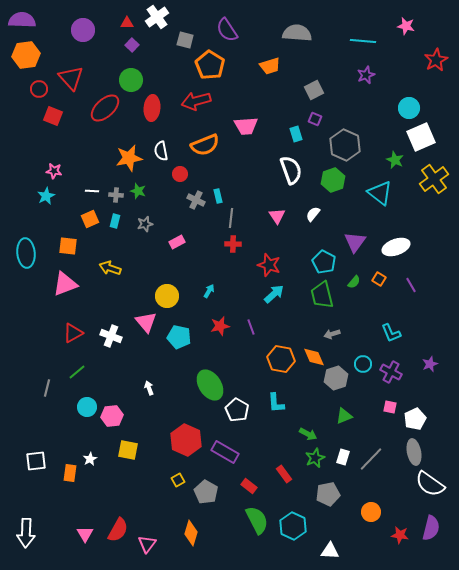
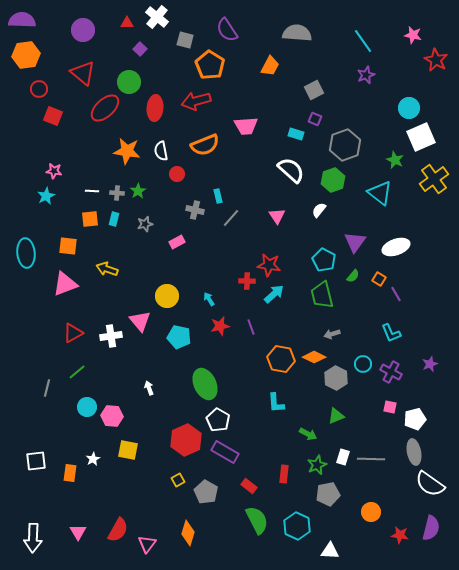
white cross at (157, 17): rotated 15 degrees counterclockwise
pink star at (406, 26): moved 7 px right, 9 px down
cyan line at (363, 41): rotated 50 degrees clockwise
purple square at (132, 45): moved 8 px right, 4 px down
red star at (436, 60): rotated 15 degrees counterclockwise
orange trapezoid at (270, 66): rotated 45 degrees counterclockwise
red triangle at (71, 78): moved 12 px right, 5 px up; rotated 8 degrees counterclockwise
green circle at (131, 80): moved 2 px left, 2 px down
red ellipse at (152, 108): moved 3 px right
cyan rectangle at (296, 134): rotated 56 degrees counterclockwise
gray hexagon at (345, 145): rotated 16 degrees clockwise
orange star at (129, 158): moved 2 px left, 7 px up; rotated 20 degrees clockwise
white semicircle at (291, 170): rotated 28 degrees counterclockwise
red circle at (180, 174): moved 3 px left
green star at (138, 191): rotated 21 degrees clockwise
gray cross at (116, 195): moved 1 px right, 2 px up
gray cross at (196, 200): moved 1 px left, 10 px down; rotated 12 degrees counterclockwise
white semicircle at (313, 214): moved 6 px right, 4 px up
gray line at (231, 218): rotated 36 degrees clockwise
orange square at (90, 219): rotated 18 degrees clockwise
cyan rectangle at (115, 221): moved 1 px left, 2 px up
red cross at (233, 244): moved 14 px right, 37 px down
cyan pentagon at (324, 262): moved 2 px up
red star at (269, 265): rotated 10 degrees counterclockwise
yellow arrow at (110, 268): moved 3 px left, 1 px down
green semicircle at (354, 282): moved 1 px left, 6 px up
purple line at (411, 285): moved 15 px left, 9 px down
cyan arrow at (209, 291): moved 8 px down; rotated 64 degrees counterclockwise
pink triangle at (146, 322): moved 6 px left, 1 px up
white cross at (111, 336): rotated 30 degrees counterclockwise
orange diamond at (314, 357): rotated 40 degrees counterclockwise
gray hexagon at (336, 378): rotated 15 degrees counterclockwise
green ellipse at (210, 385): moved 5 px left, 1 px up; rotated 8 degrees clockwise
white pentagon at (237, 410): moved 19 px left, 10 px down
pink hexagon at (112, 416): rotated 10 degrees clockwise
green triangle at (344, 416): moved 8 px left
white pentagon at (415, 419): rotated 10 degrees clockwise
red hexagon at (186, 440): rotated 12 degrees clockwise
green star at (315, 458): moved 2 px right, 7 px down
white star at (90, 459): moved 3 px right
gray line at (371, 459): rotated 48 degrees clockwise
red rectangle at (284, 474): rotated 42 degrees clockwise
cyan hexagon at (293, 526): moved 4 px right
white arrow at (26, 533): moved 7 px right, 5 px down
orange diamond at (191, 533): moved 3 px left
pink triangle at (85, 534): moved 7 px left, 2 px up
